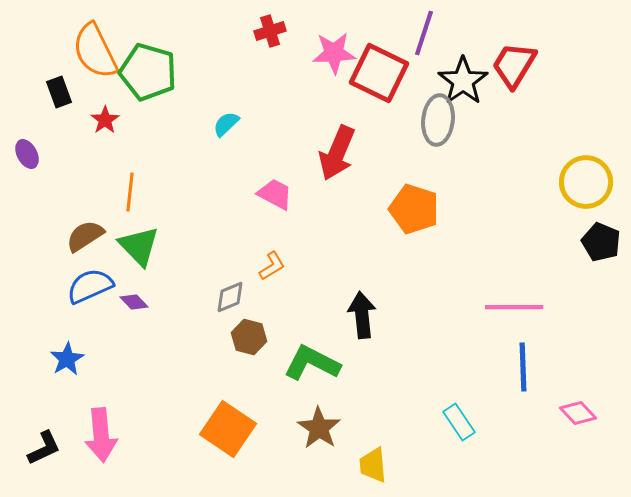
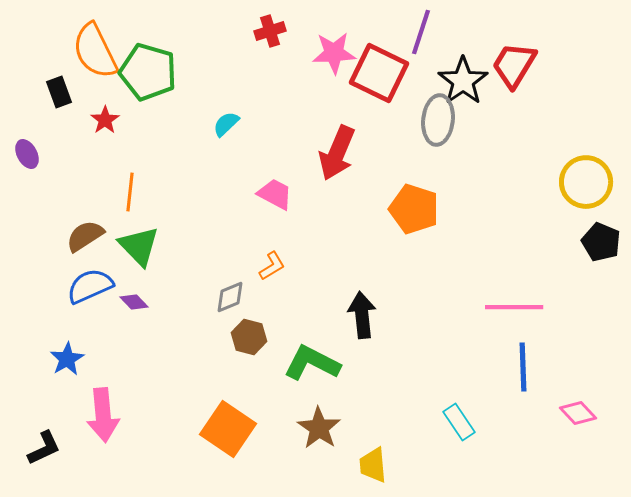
purple line: moved 3 px left, 1 px up
pink arrow: moved 2 px right, 20 px up
